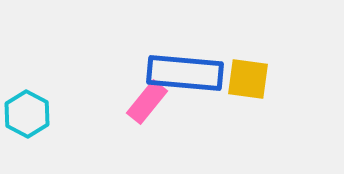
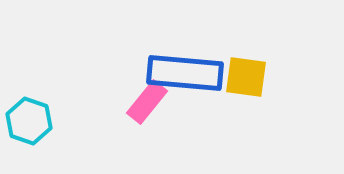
yellow square: moved 2 px left, 2 px up
cyan hexagon: moved 2 px right, 7 px down; rotated 9 degrees counterclockwise
